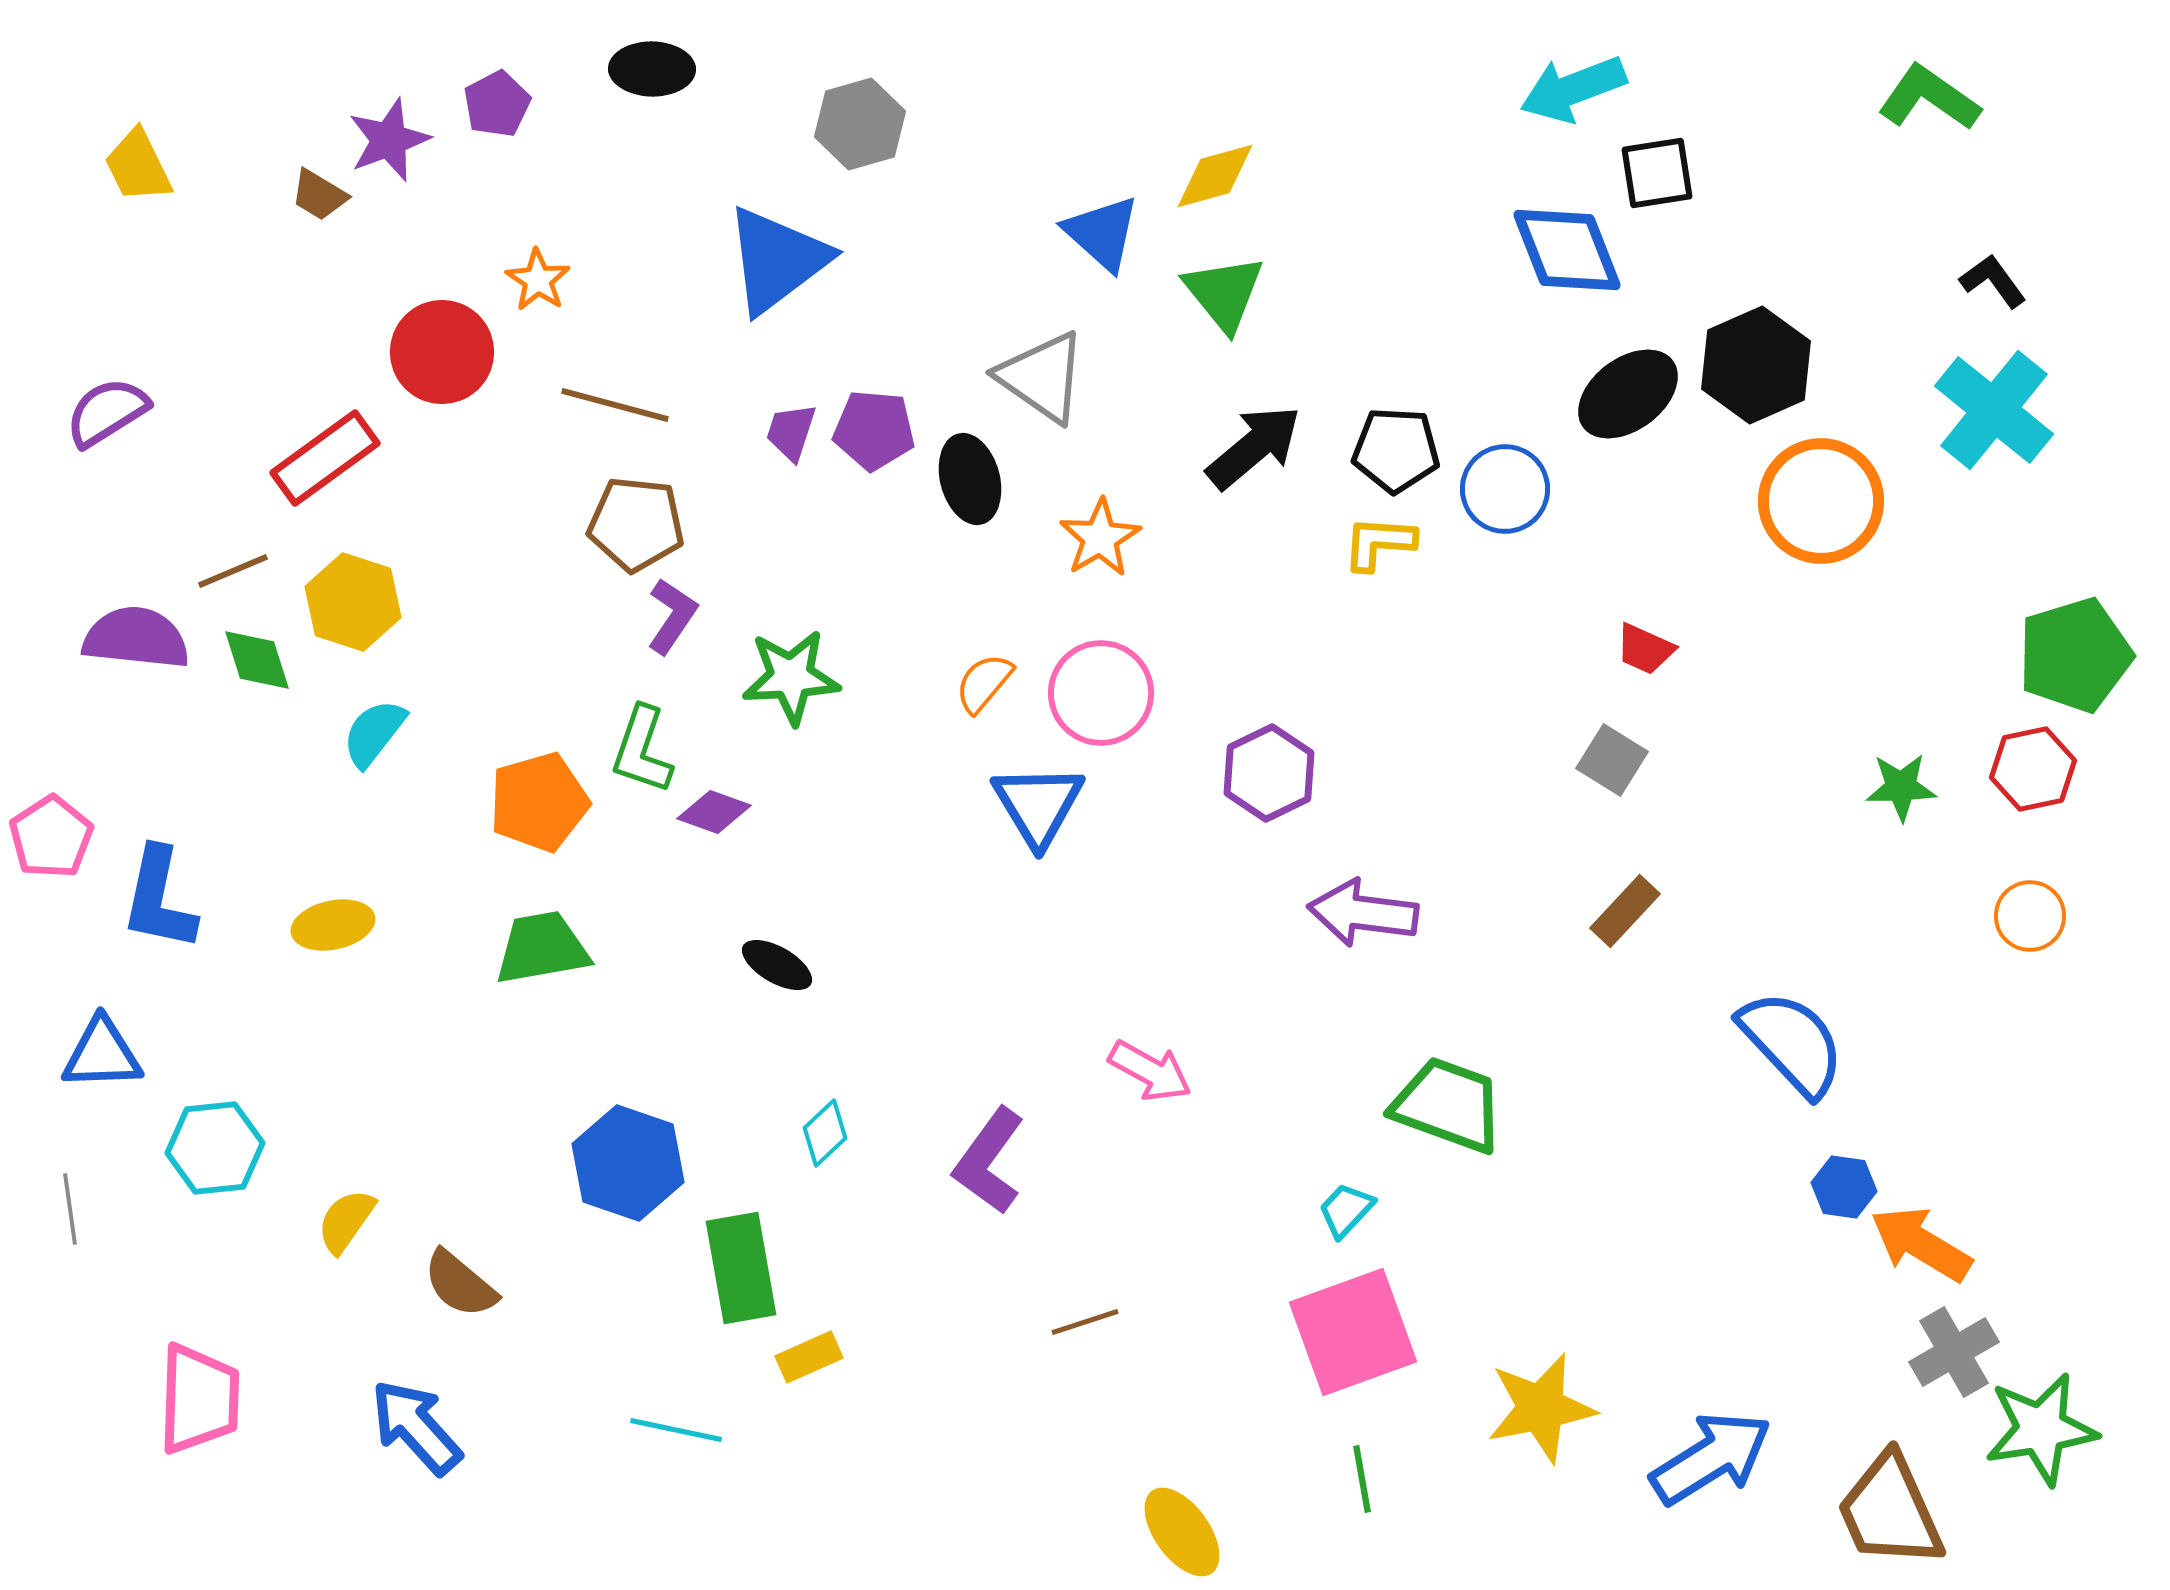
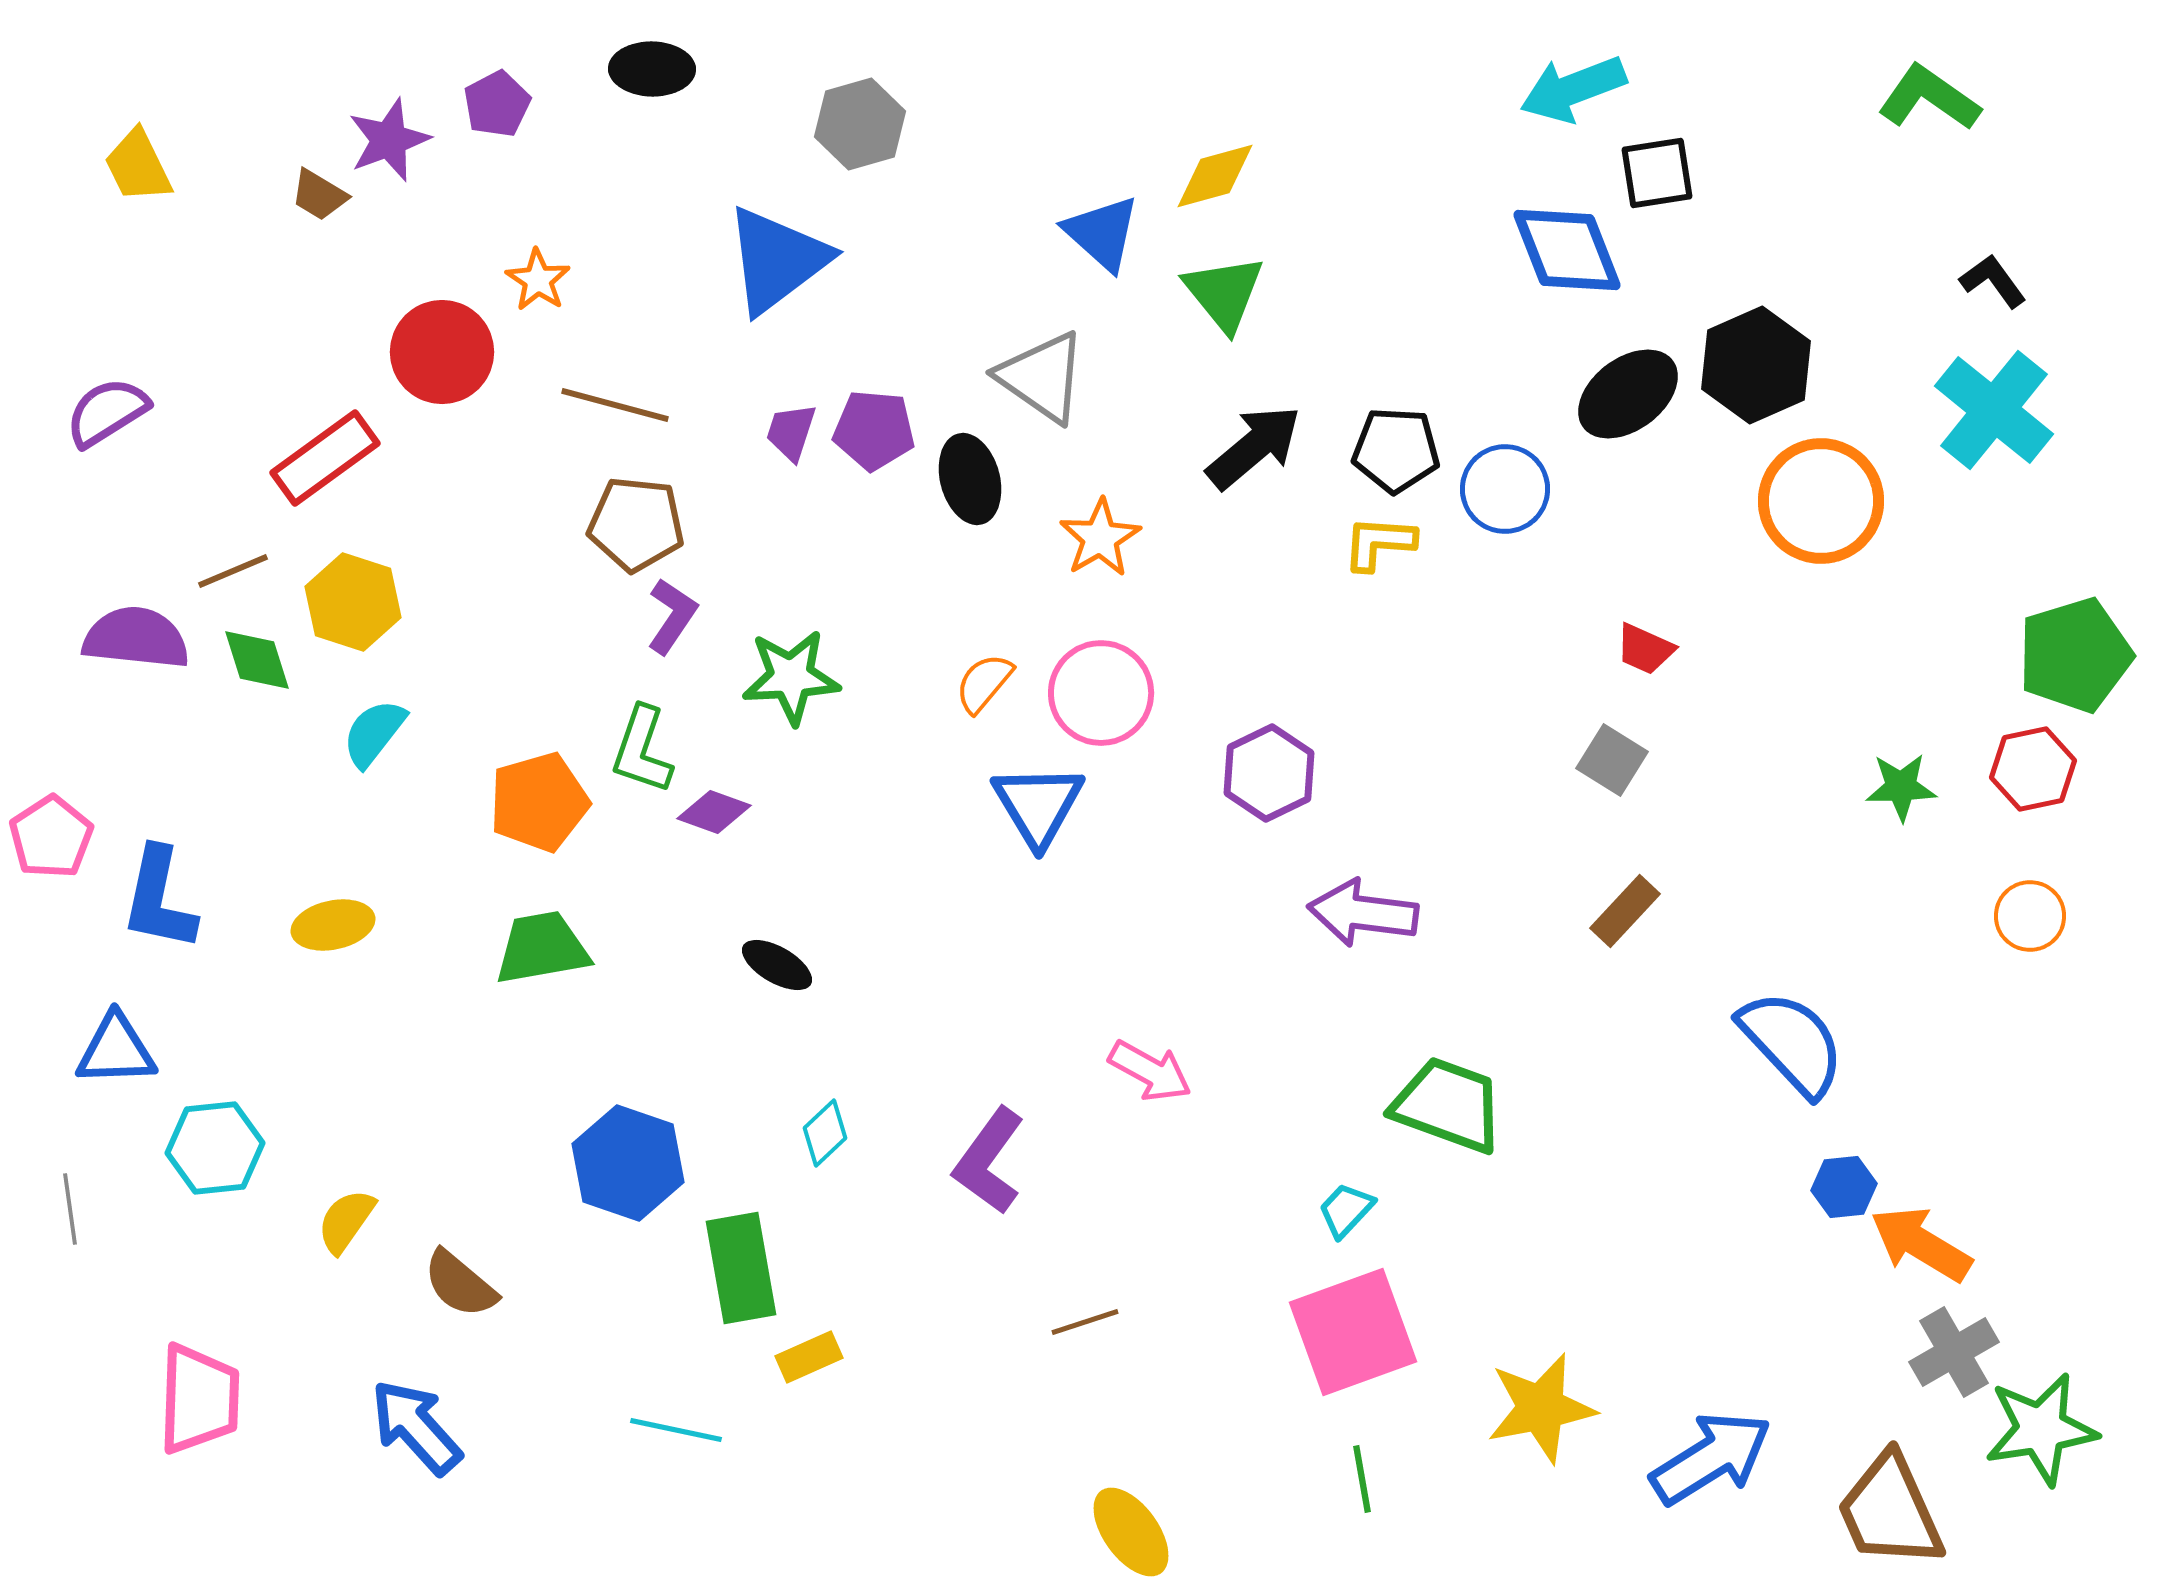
blue triangle at (102, 1054): moved 14 px right, 4 px up
blue hexagon at (1844, 1187): rotated 14 degrees counterclockwise
yellow ellipse at (1182, 1532): moved 51 px left
